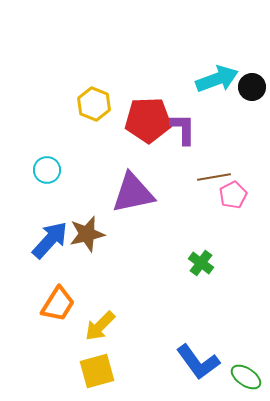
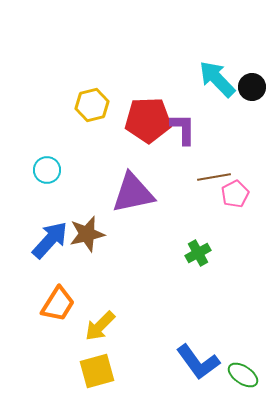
cyan arrow: rotated 114 degrees counterclockwise
yellow hexagon: moved 2 px left, 1 px down; rotated 24 degrees clockwise
pink pentagon: moved 2 px right, 1 px up
green cross: moved 3 px left, 10 px up; rotated 25 degrees clockwise
green ellipse: moved 3 px left, 2 px up
